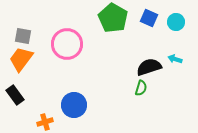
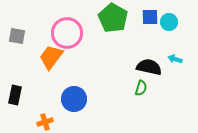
blue square: moved 1 px right, 1 px up; rotated 24 degrees counterclockwise
cyan circle: moved 7 px left
gray square: moved 6 px left
pink circle: moved 11 px up
orange trapezoid: moved 30 px right, 2 px up
black semicircle: rotated 30 degrees clockwise
black rectangle: rotated 48 degrees clockwise
blue circle: moved 6 px up
